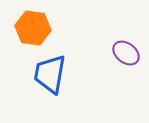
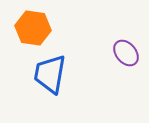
purple ellipse: rotated 12 degrees clockwise
